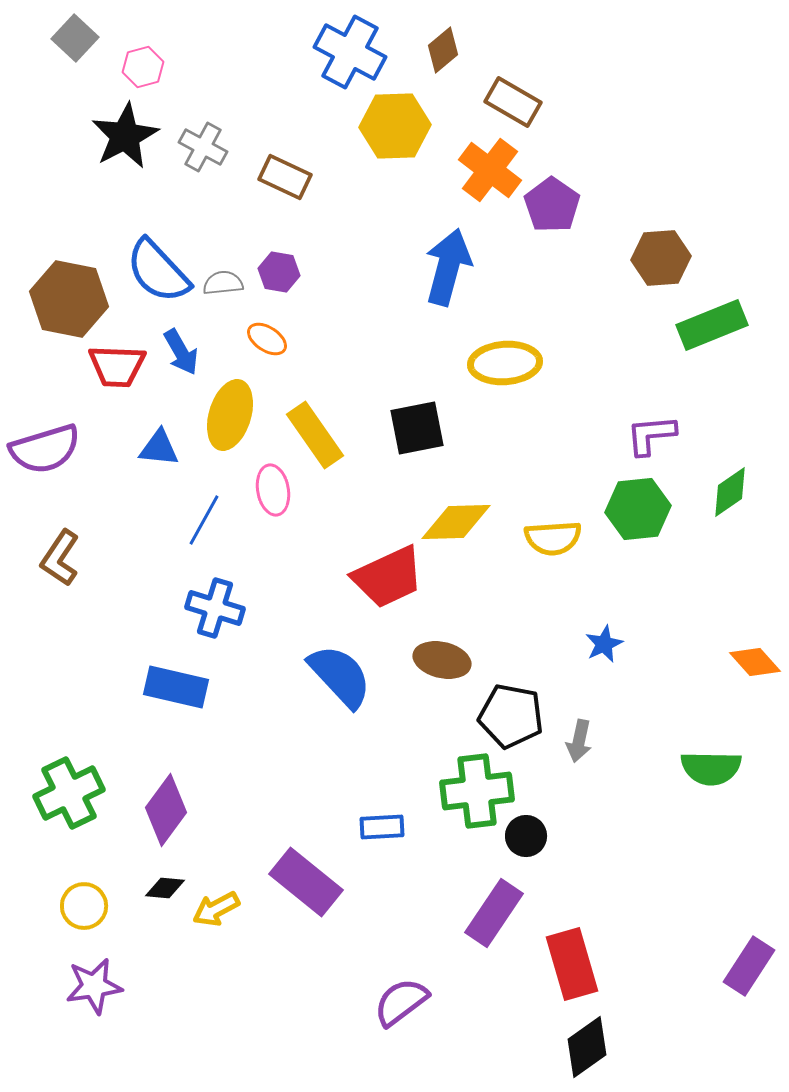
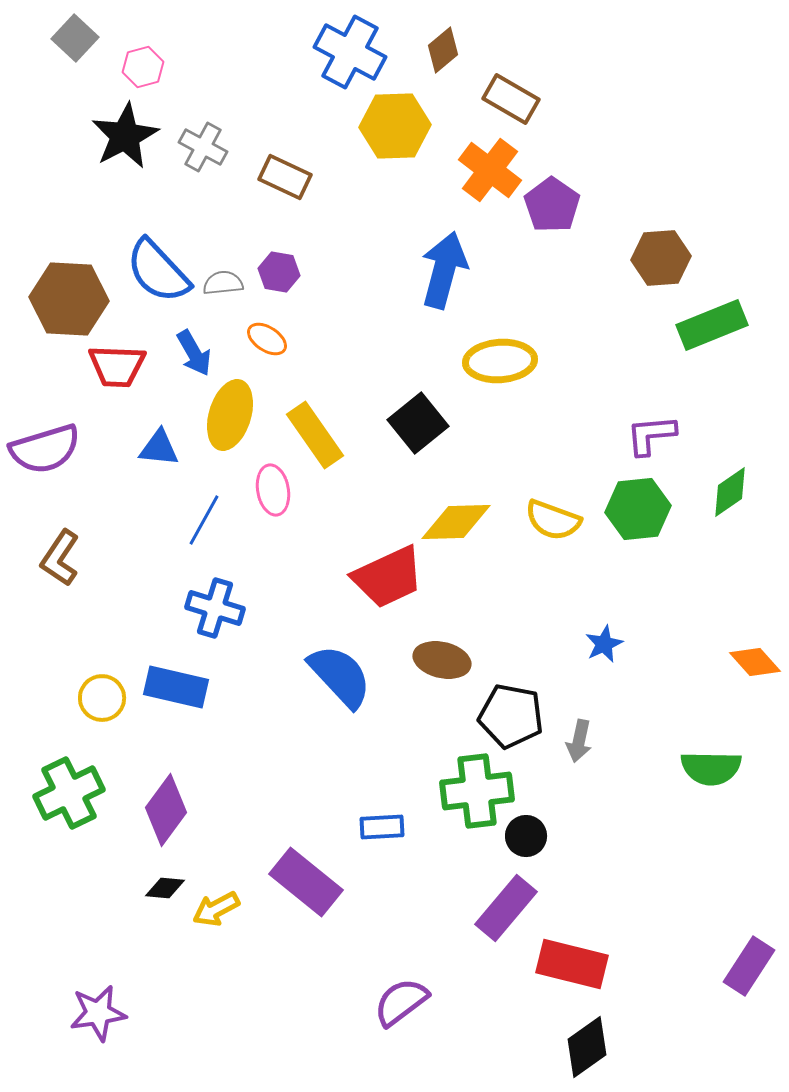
brown rectangle at (513, 102): moved 2 px left, 3 px up
blue arrow at (448, 267): moved 4 px left, 3 px down
brown hexagon at (69, 299): rotated 8 degrees counterclockwise
blue arrow at (181, 352): moved 13 px right, 1 px down
yellow ellipse at (505, 363): moved 5 px left, 2 px up
black square at (417, 428): moved 1 px right, 5 px up; rotated 28 degrees counterclockwise
yellow semicircle at (553, 538): moved 18 px up; rotated 24 degrees clockwise
yellow circle at (84, 906): moved 18 px right, 208 px up
purple rectangle at (494, 913): moved 12 px right, 5 px up; rotated 6 degrees clockwise
red rectangle at (572, 964): rotated 60 degrees counterclockwise
purple star at (94, 986): moved 4 px right, 27 px down
